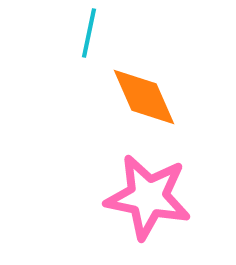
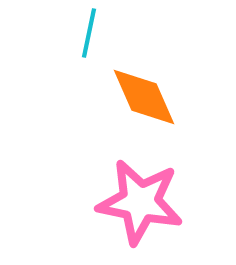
pink star: moved 8 px left, 5 px down
